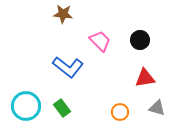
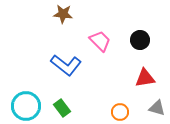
blue L-shape: moved 2 px left, 2 px up
